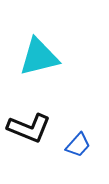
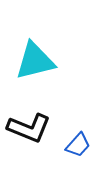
cyan triangle: moved 4 px left, 4 px down
